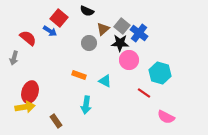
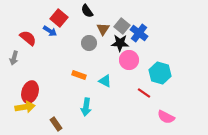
black semicircle: rotated 32 degrees clockwise
brown triangle: rotated 16 degrees counterclockwise
cyan arrow: moved 2 px down
brown rectangle: moved 3 px down
